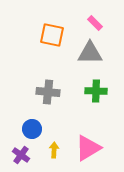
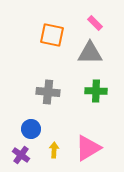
blue circle: moved 1 px left
